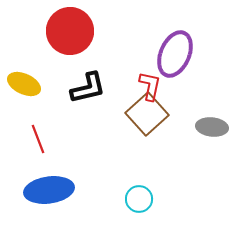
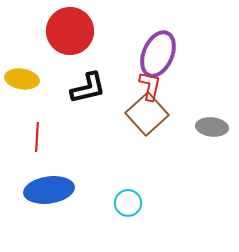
purple ellipse: moved 17 px left
yellow ellipse: moved 2 px left, 5 px up; rotated 16 degrees counterclockwise
red line: moved 1 px left, 2 px up; rotated 24 degrees clockwise
cyan circle: moved 11 px left, 4 px down
